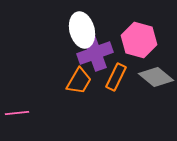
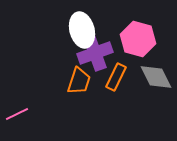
pink hexagon: moved 1 px left, 1 px up
gray diamond: rotated 24 degrees clockwise
orange trapezoid: rotated 12 degrees counterclockwise
pink line: moved 1 px down; rotated 20 degrees counterclockwise
